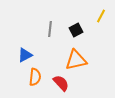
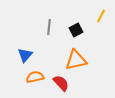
gray line: moved 1 px left, 2 px up
blue triangle: rotated 21 degrees counterclockwise
orange semicircle: rotated 108 degrees counterclockwise
